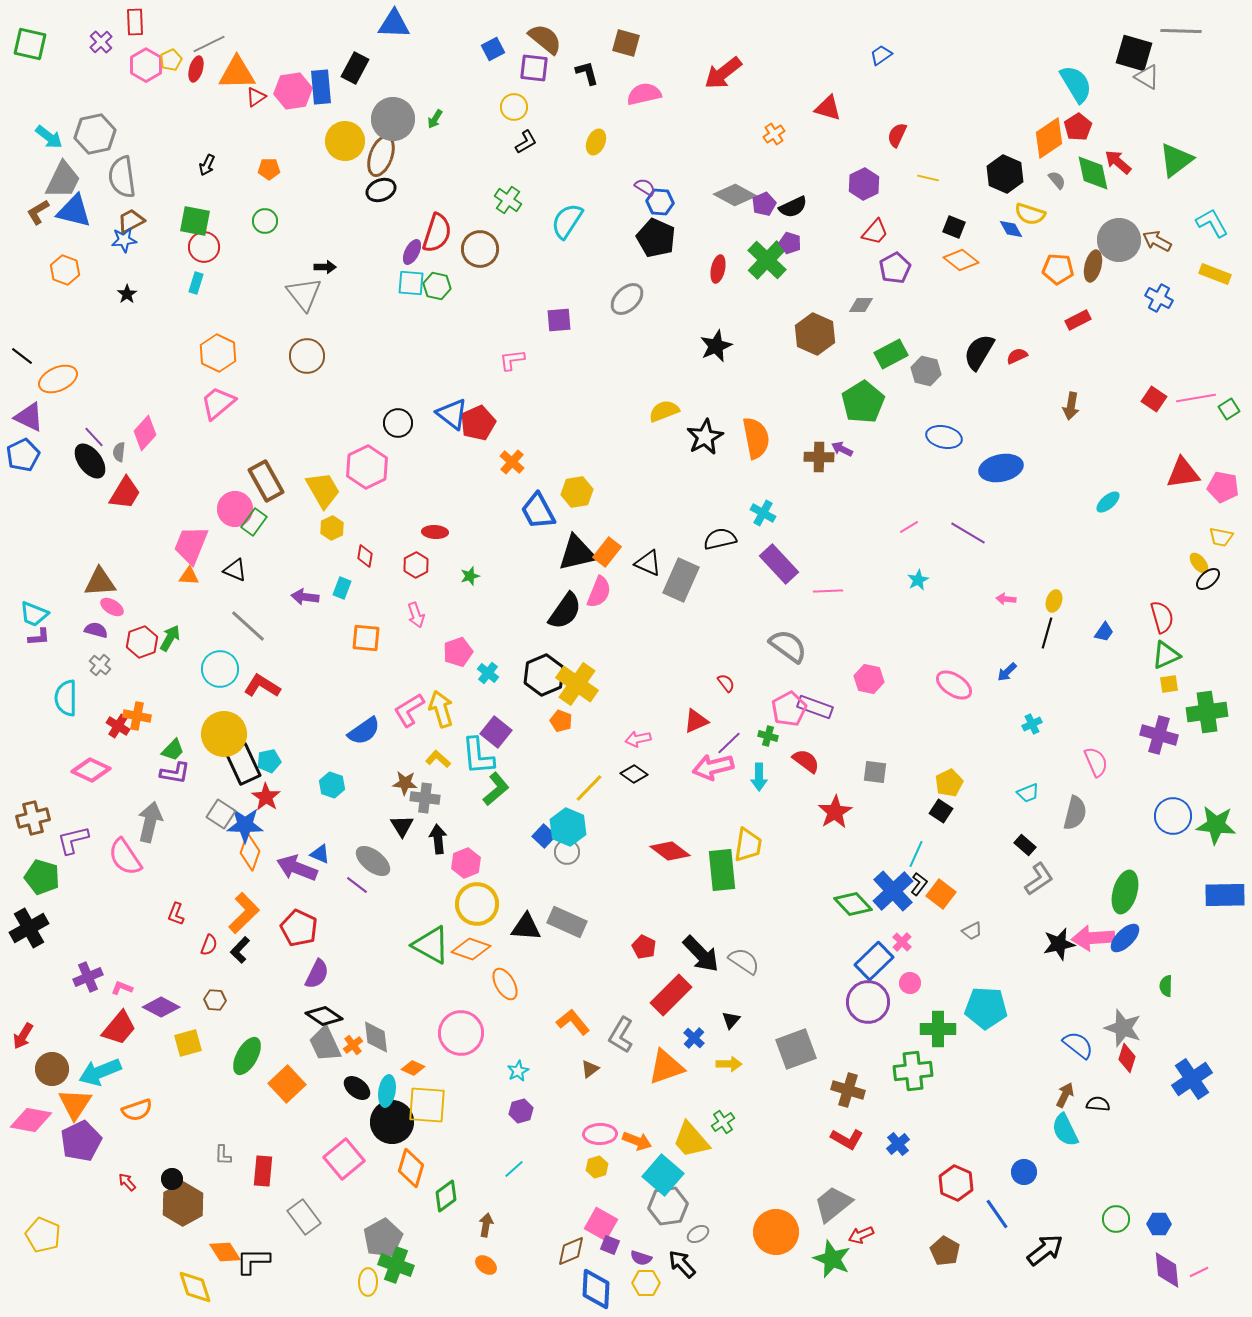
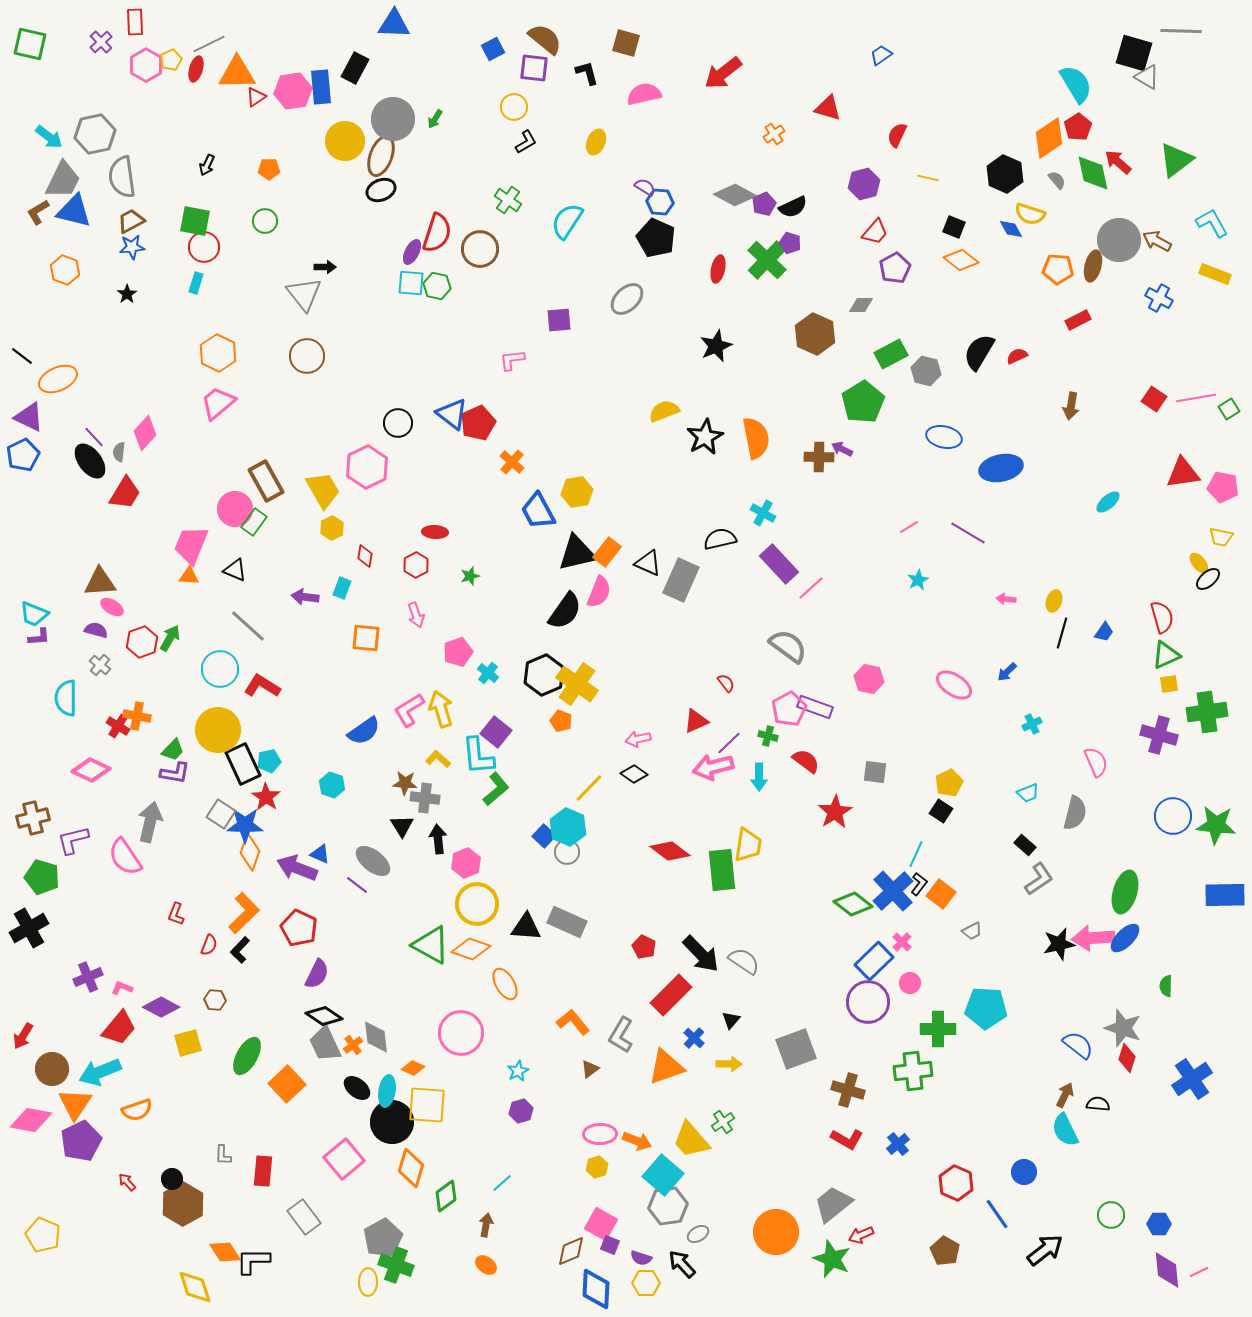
purple hexagon at (864, 184): rotated 12 degrees clockwise
blue star at (124, 240): moved 8 px right, 7 px down
pink line at (828, 591): moved 17 px left, 3 px up; rotated 40 degrees counterclockwise
black line at (1047, 633): moved 15 px right
yellow circle at (224, 734): moved 6 px left, 4 px up
green diamond at (853, 904): rotated 9 degrees counterclockwise
cyan line at (514, 1169): moved 12 px left, 14 px down
green circle at (1116, 1219): moved 5 px left, 4 px up
